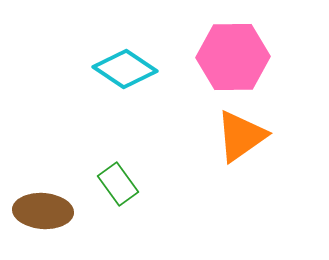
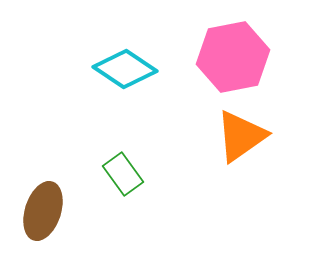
pink hexagon: rotated 10 degrees counterclockwise
green rectangle: moved 5 px right, 10 px up
brown ellipse: rotated 76 degrees counterclockwise
